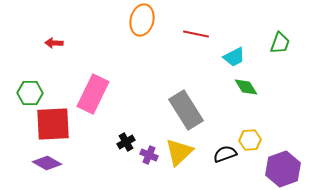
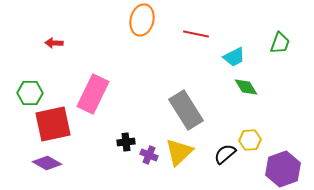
red square: rotated 9 degrees counterclockwise
black cross: rotated 24 degrees clockwise
black semicircle: rotated 20 degrees counterclockwise
